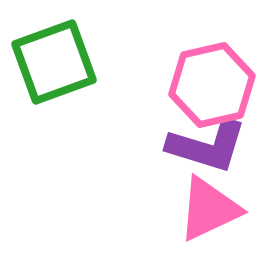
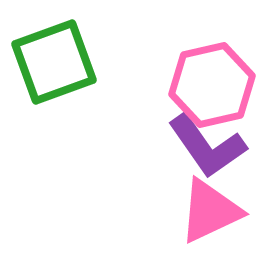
purple L-shape: rotated 38 degrees clockwise
pink triangle: moved 1 px right, 2 px down
